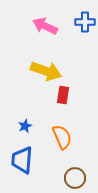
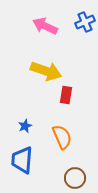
blue cross: rotated 24 degrees counterclockwise
red rectangle: moved 3 px right
